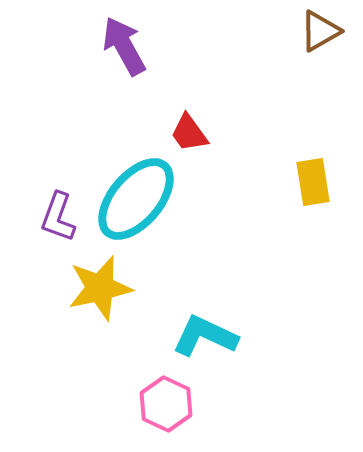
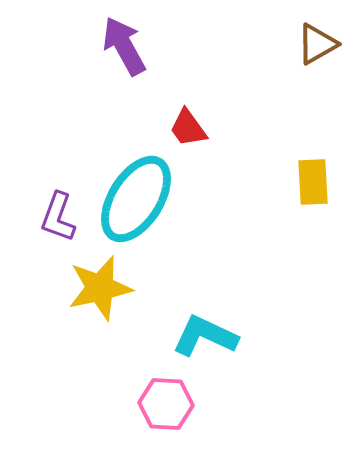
brown triangle: moved 3 px left, 13 px down
red trapezoid: moved 1 px left, 5 px up
yellow rectangle: rotated 6 degrees clockwise
cyan ellipse: rotated 8 degrees counterclockwise
pink hexagon: rotated 22 degrees counterclockwise
